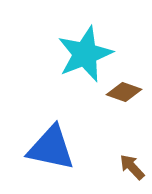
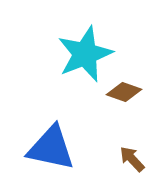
brown arrow: moved 8 px up
